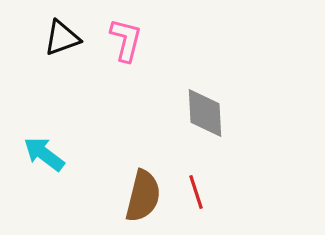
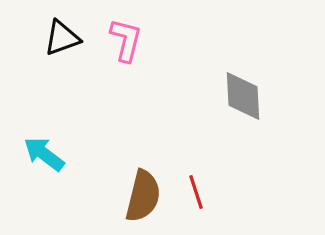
gray diamond: moved 38 px right, 17 px up
